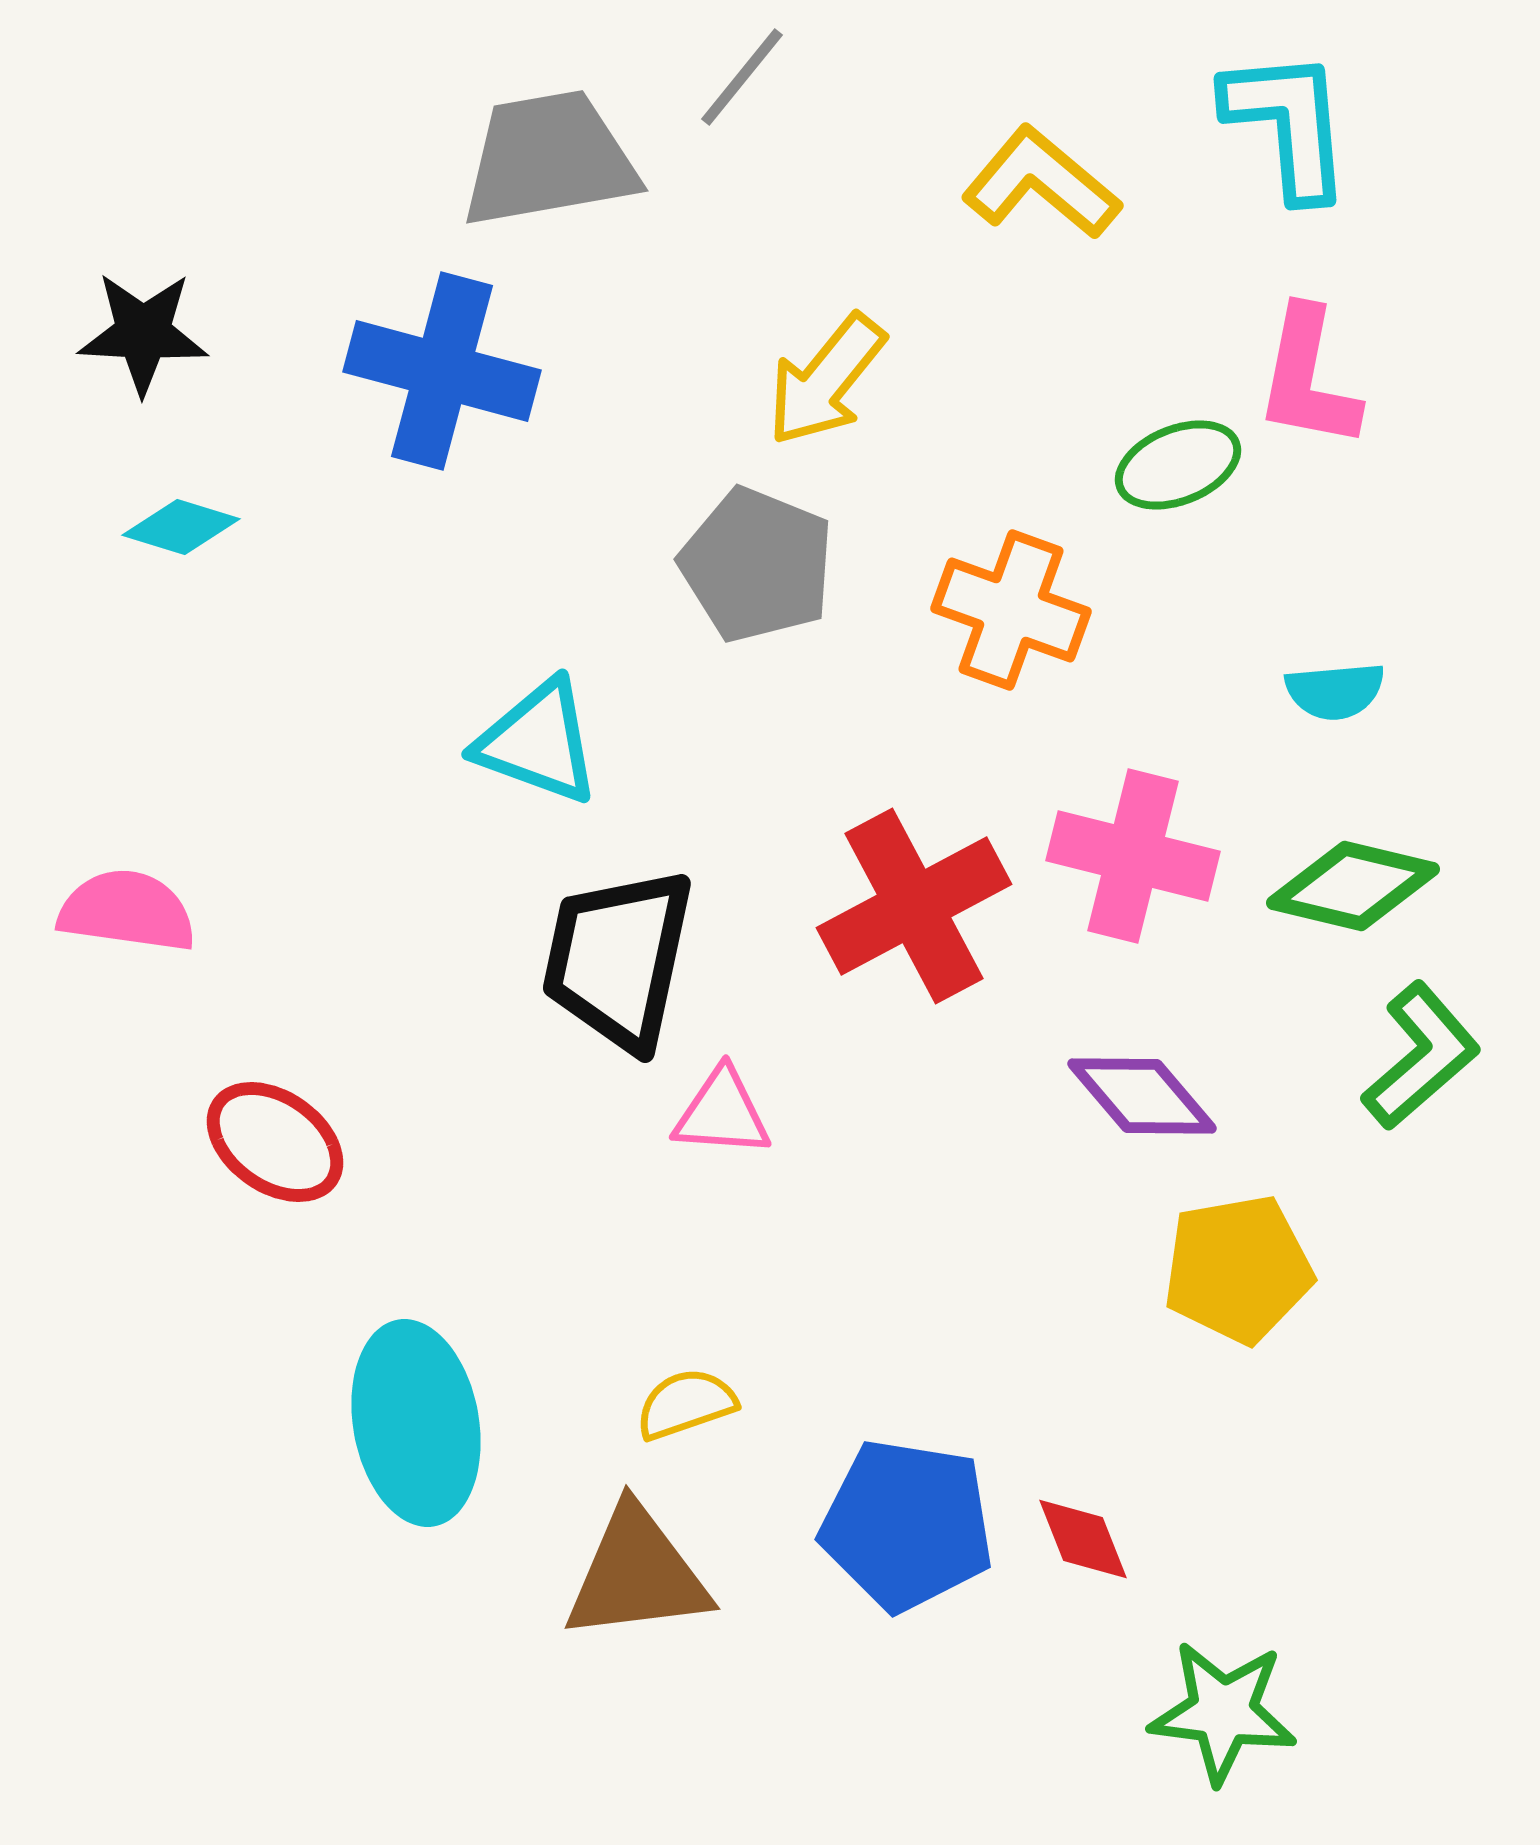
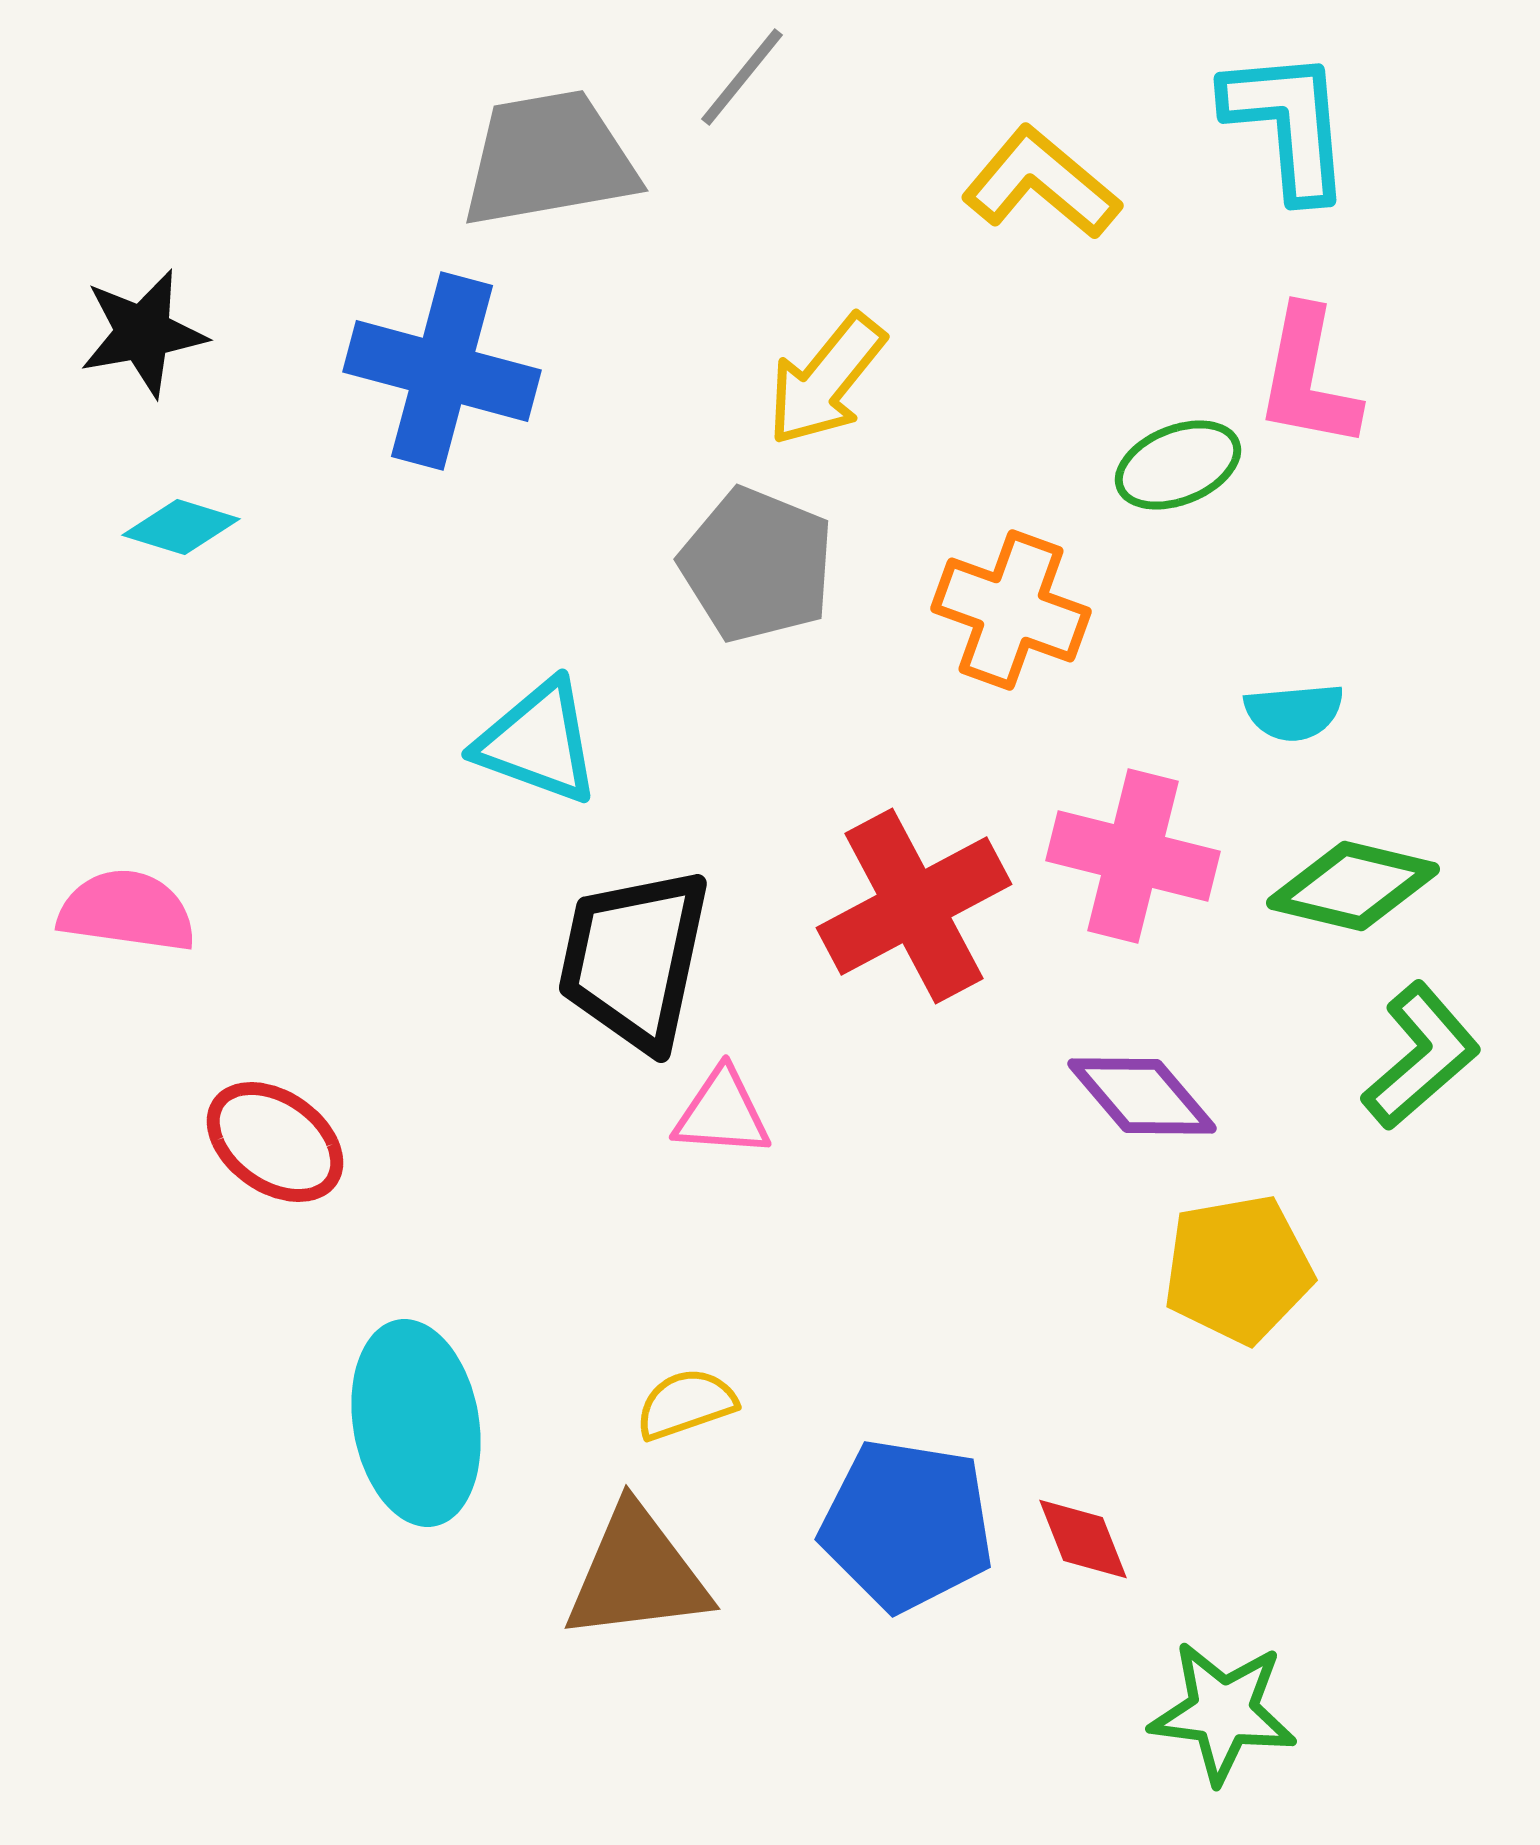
black star: rotated 13 degrees counterclockwise
cyan semicircle: moved 41 px left, 21 px down
black trapezoid: moved 16 px right
